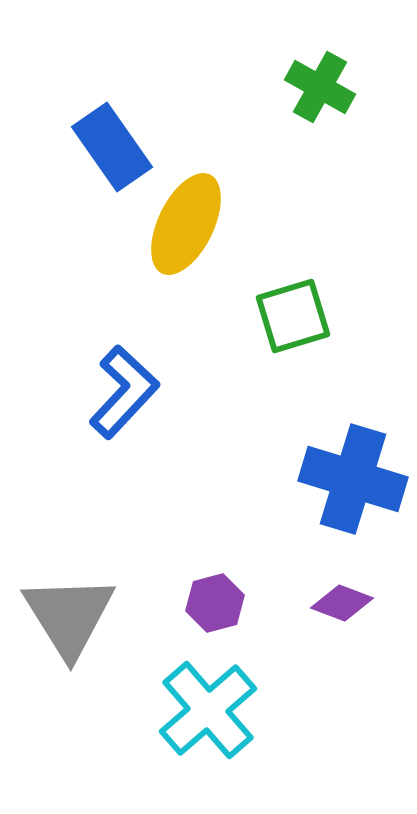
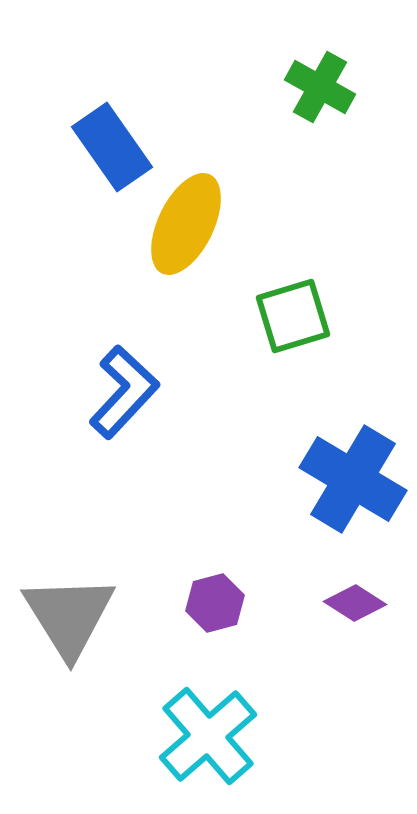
blue cross: rotated 14 degrees clockwise
purple diamond: moved 13 px right; rotated 12 degrees clockwise
cyan cross: moved 26 px down
